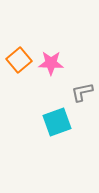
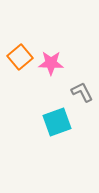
orange square: moved 1 px right, 3 px up
gray L-shape: rotated 75 degrees clockwise
